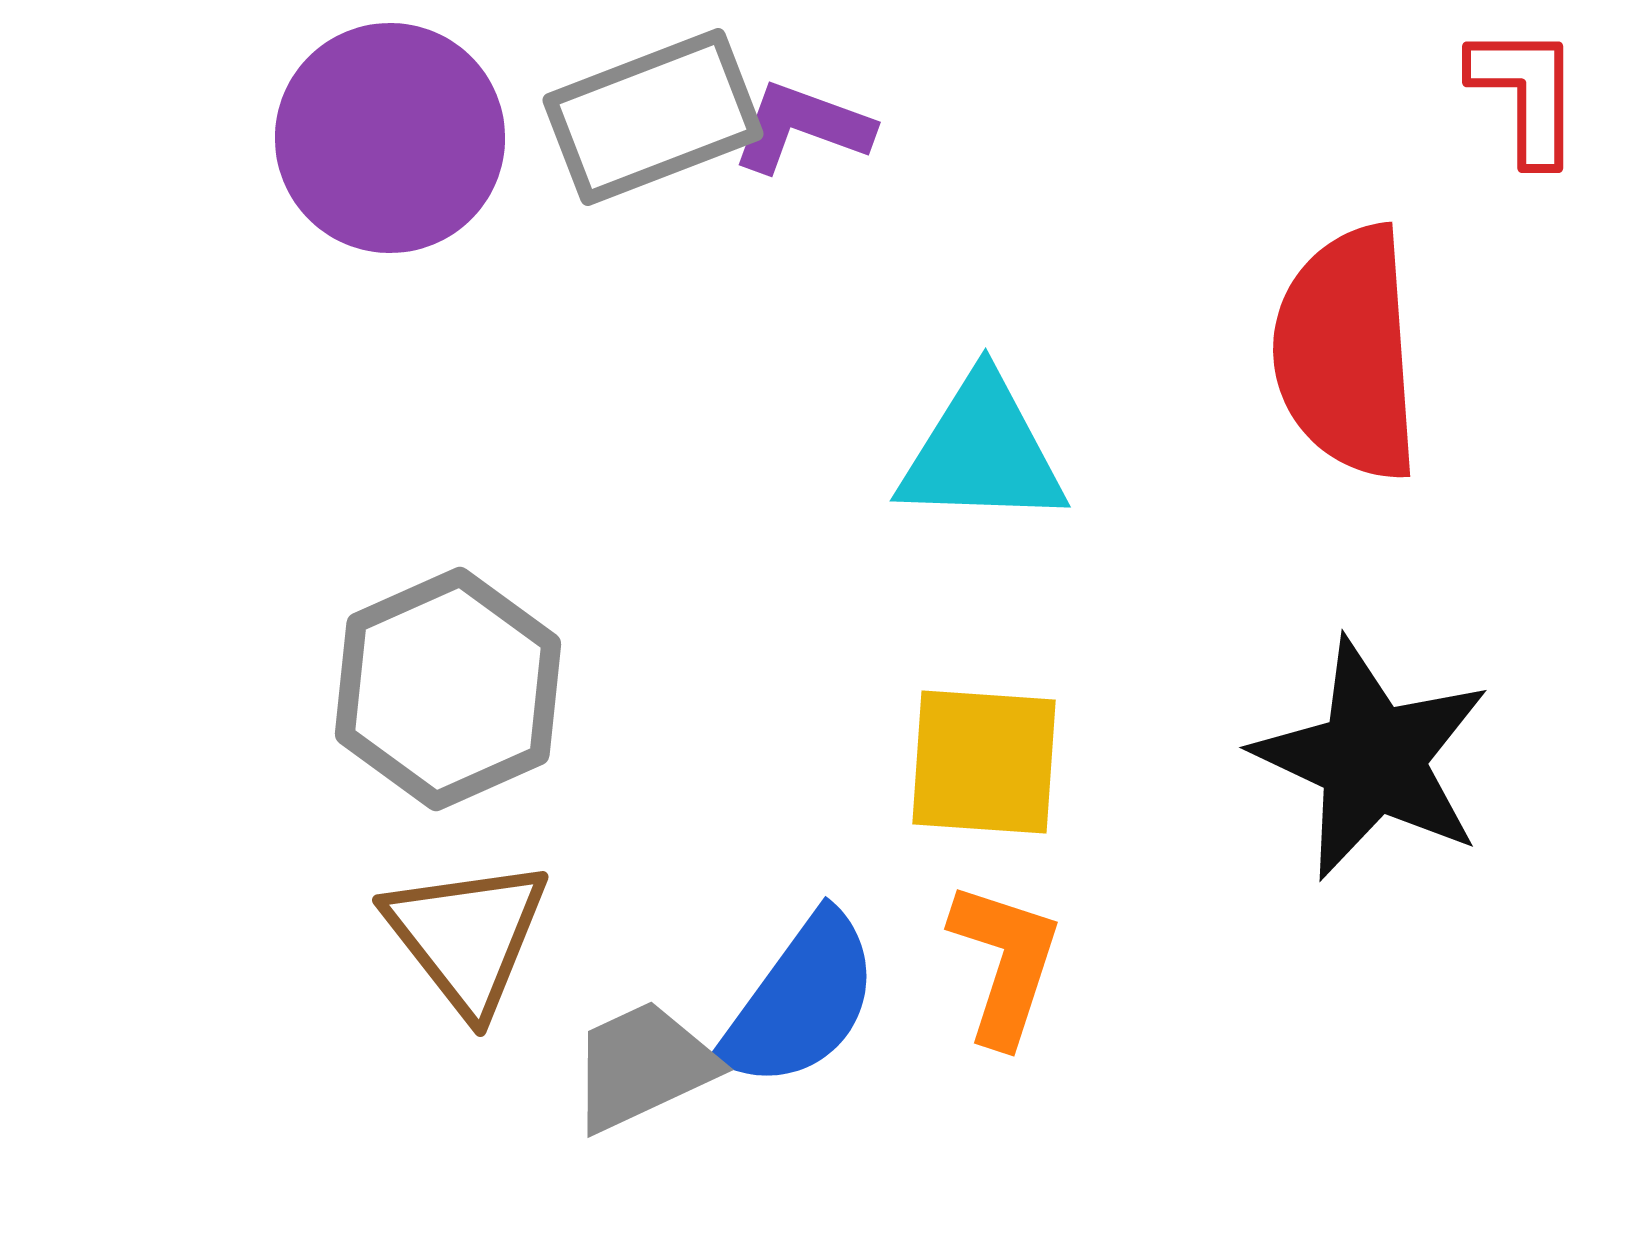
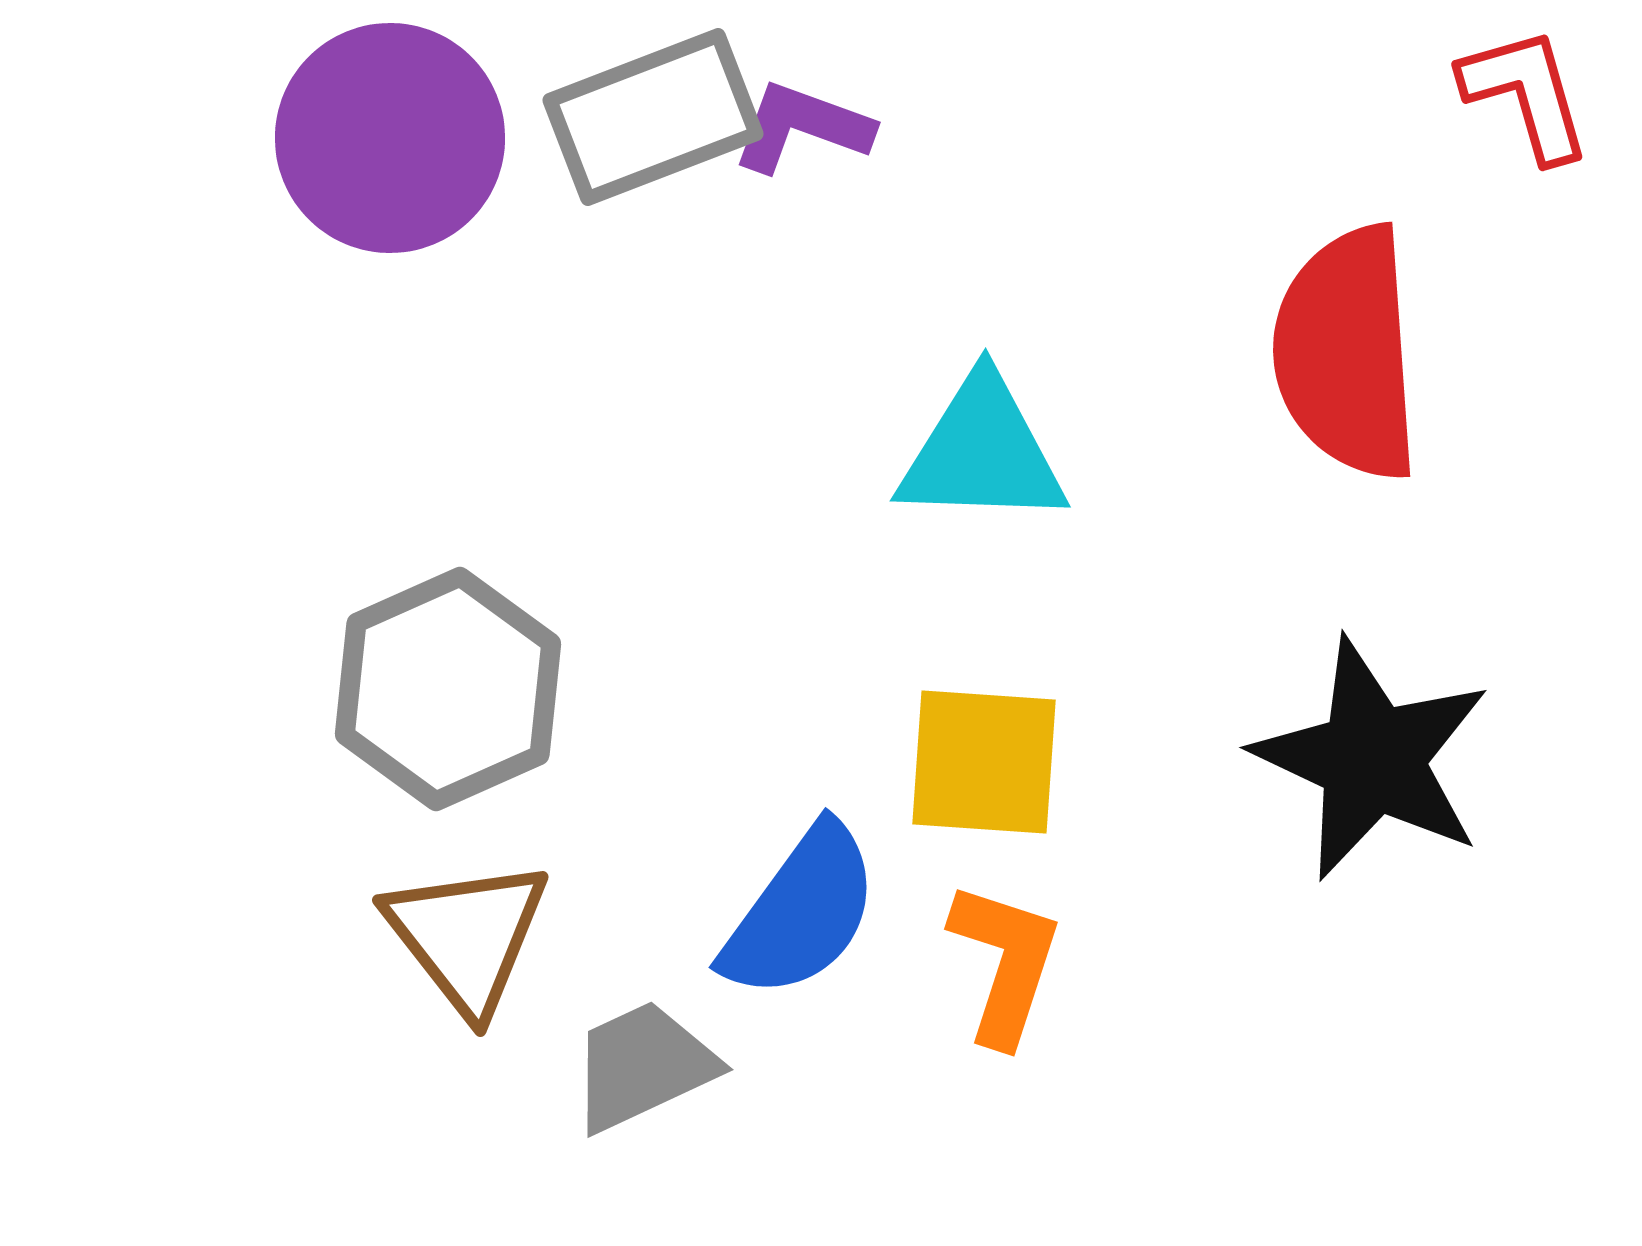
red L-shape: rotated 16 degrees counterclockwise
blue semicircle: moved 89 px up
